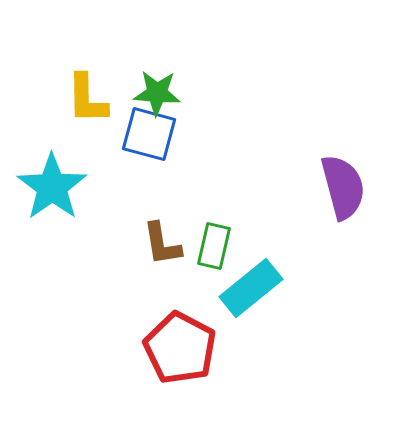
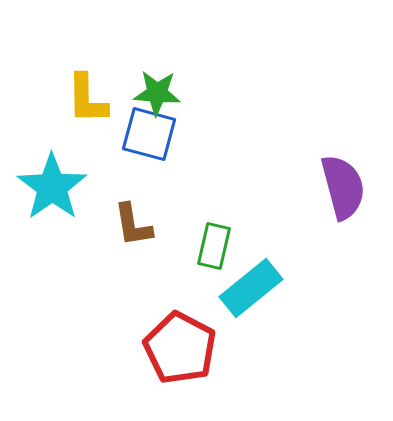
brown L-shape: moved 29 px left, 19 px up
